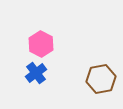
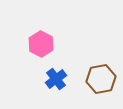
blue cross: moved 20 px right, 6 px down
